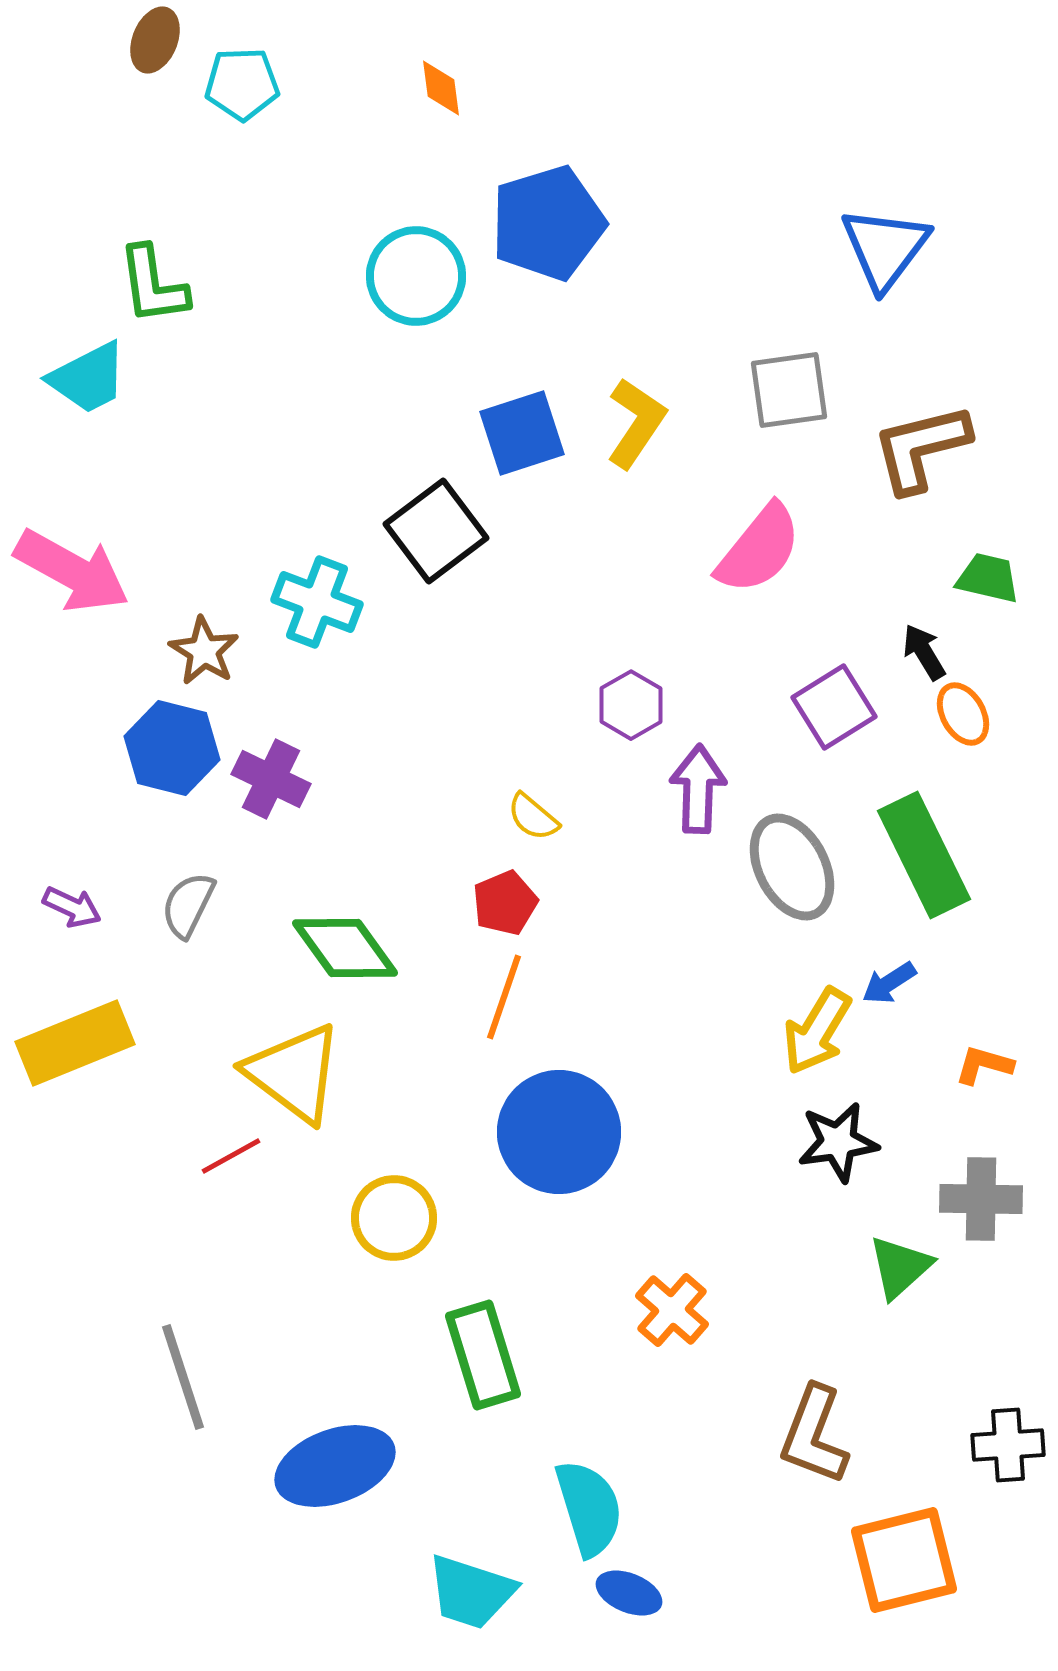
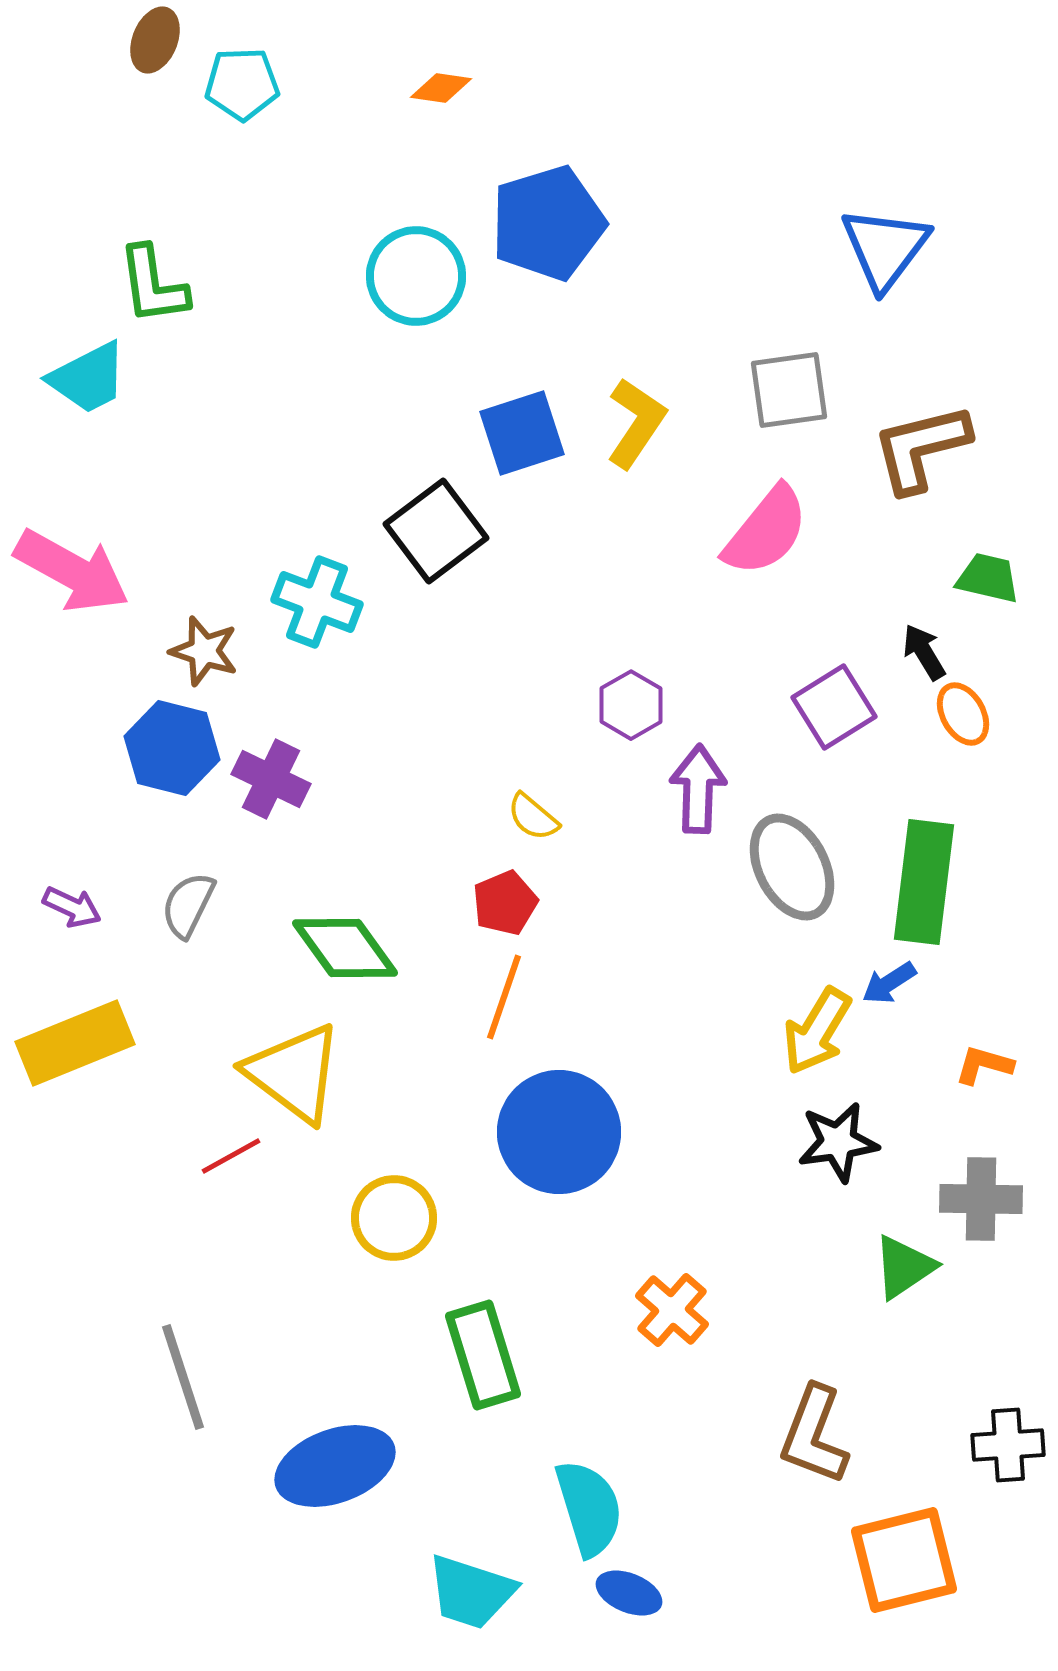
orange diamond at (441, 88): rotated 74 degrees counterclockwise
pink semicircle at (759, 549): moved 7 px right, 18 px up
brown star at (204, 651): rotated 14 degrees counterclockwise
green rectangle at (924, 855): moved 27 px down; rotated 33 degrees clockwise
green triangle at (900, 1267): moved 4 px right; rotated 8 degrees clockwise
